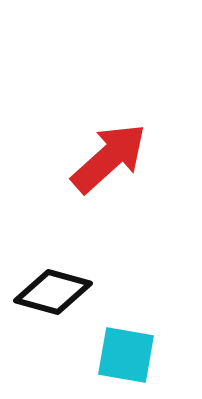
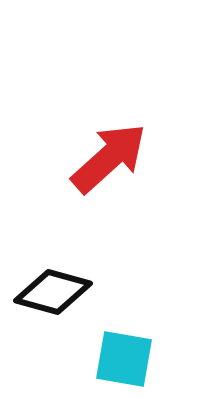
cyan square: moved 2 px left, 4 px down
